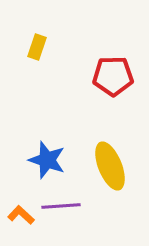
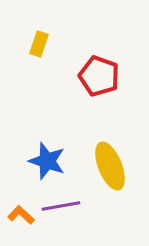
yellow rectangle: moved 2 px right, 3 px up
red pentagon: moved 14 px left; rotated 21 degrees clockwise
blue star: moved 1 px down
purple line: rotated 6 degrees counterclockwise
